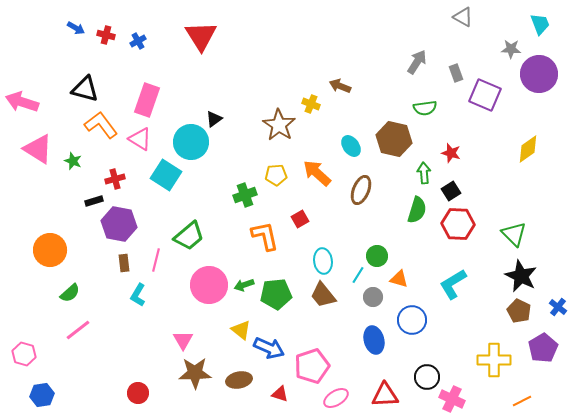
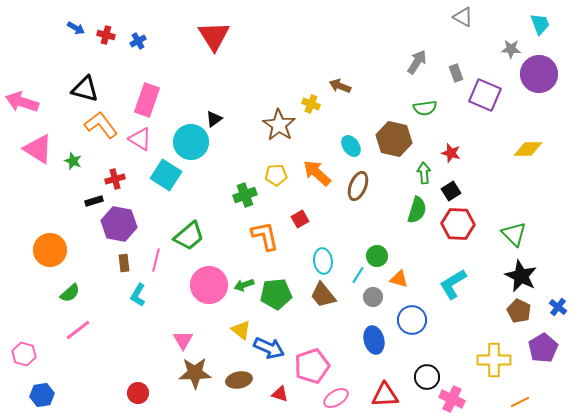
red triangle at (201, 36): moved 13 px right
yellow diamond at (528, 149): rotated 36 degrees clockwise
brown ellipse at (361, 190): moved 3 px left, 4 px up
orange line at (522, 401): moved 2 px left, 1 px down
